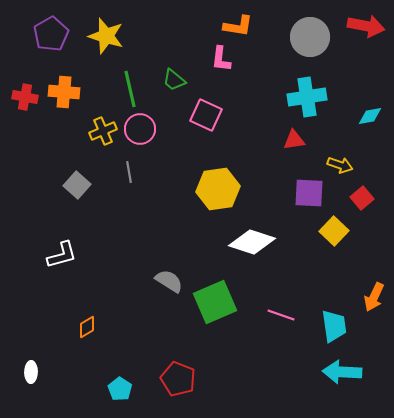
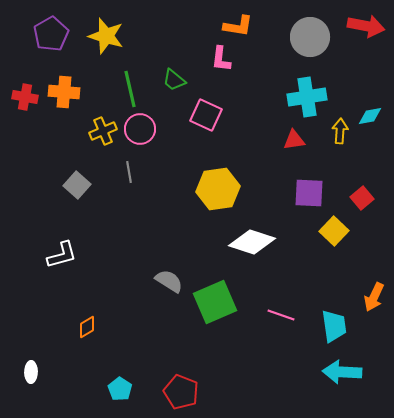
yellow arrow: moved 34 px up; rotated 105 degrees counterclockwise
red pentagon: moved 3 px right, 13 px down
